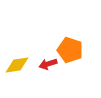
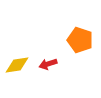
orange pentagon: moved 10 px right, 10 px up
